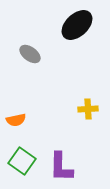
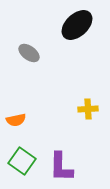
gray ellipse: moved 1 px left, 1 px up
